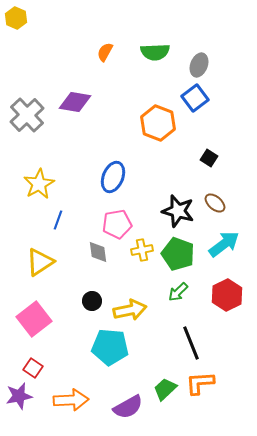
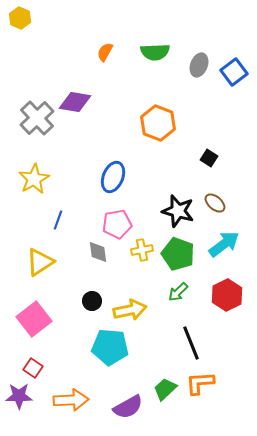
yellow hexagon: moved 4 px right
blue square: moved 39 px right, 26 px up
gray cross: moved 10 px right, 3 px down
yellow star: moved 5 px left, 5 px up
purple star: rotated 12 degrees clockwise
